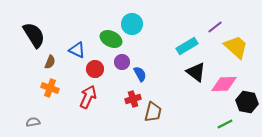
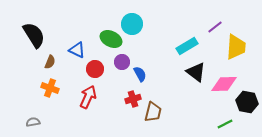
yellow trapezoid: rotated 52 degrees clockwise
